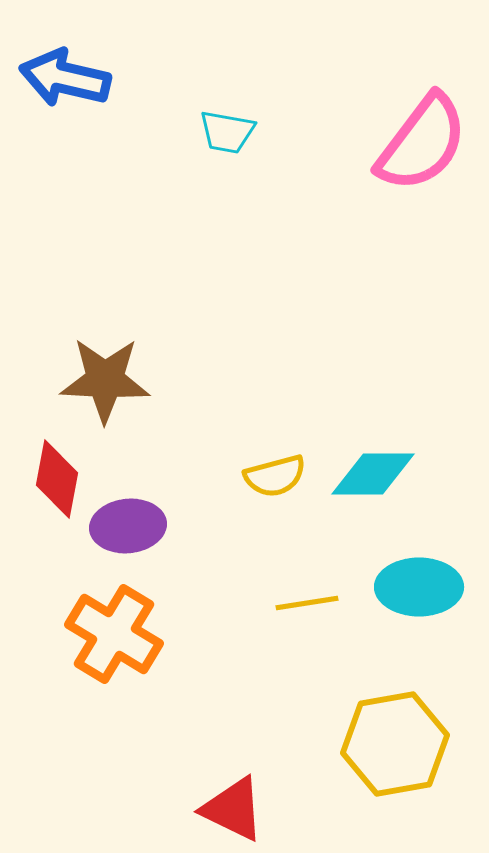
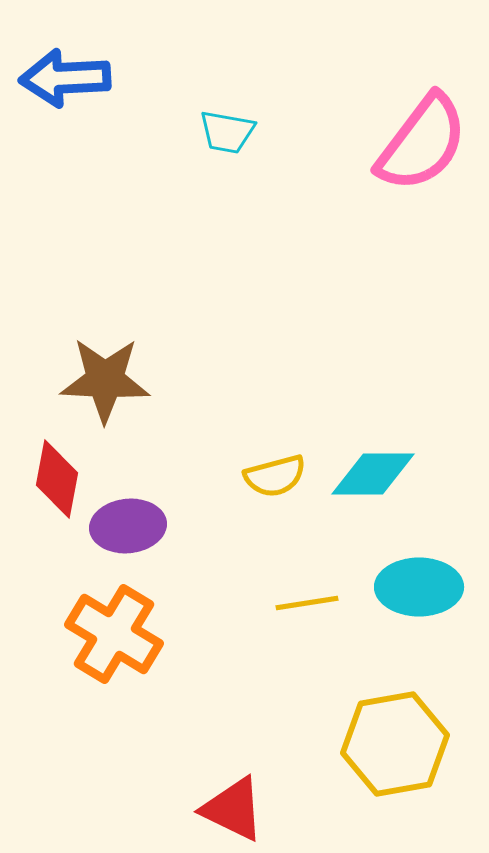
blue arrow: rotated 16 degrees counterclockwise
